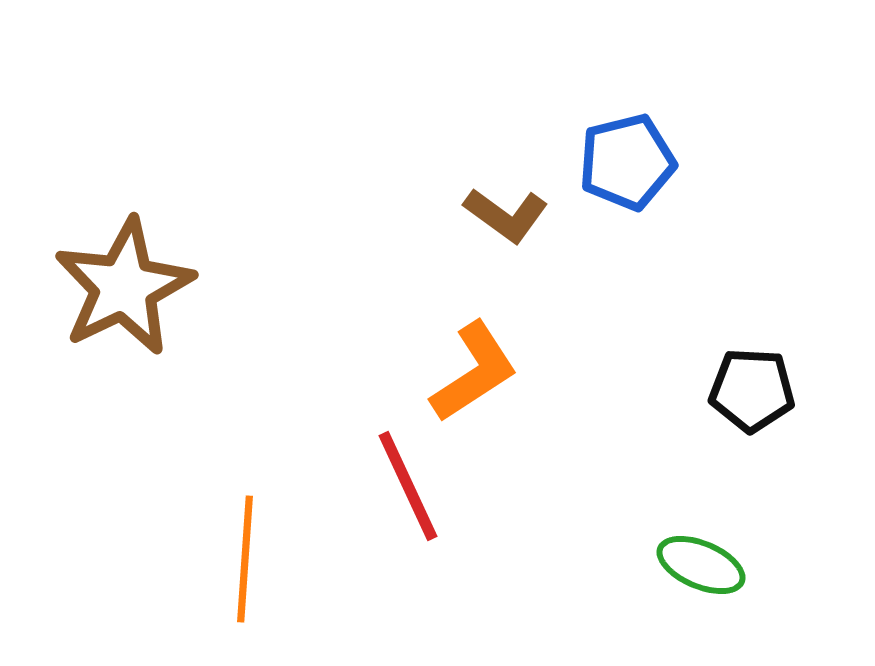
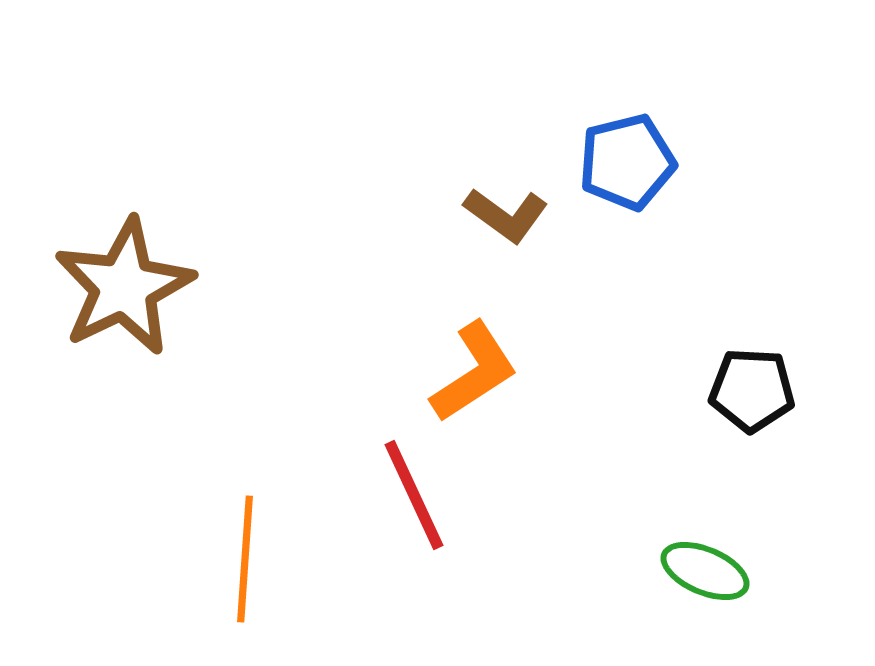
red line: moved 6 px right, 9 px down
green ellipse: moved 4 px right, 6 px down
